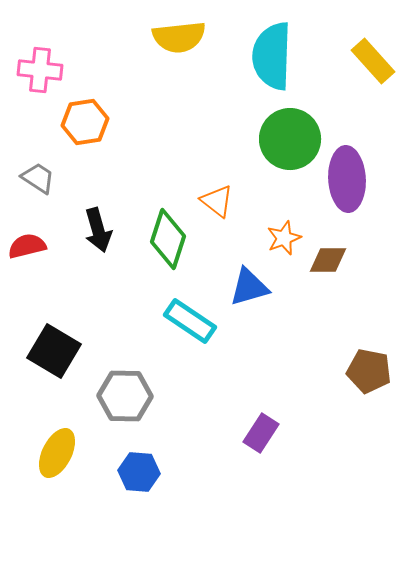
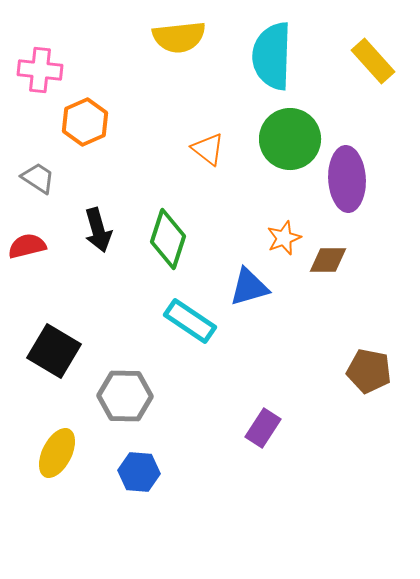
orange hexagon: rotated 15 degrees counterclockwise
orange triangle: moved 9 px left, 52 px up
purple rectangle: moved 2 px right, 5 px up
